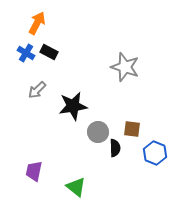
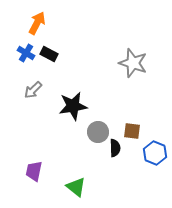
black rectangle: moved 2 px down
gray star: moved 8 px right, 4 px up
gray arrow: moved 4 px left
brown square: moved 2 px down
